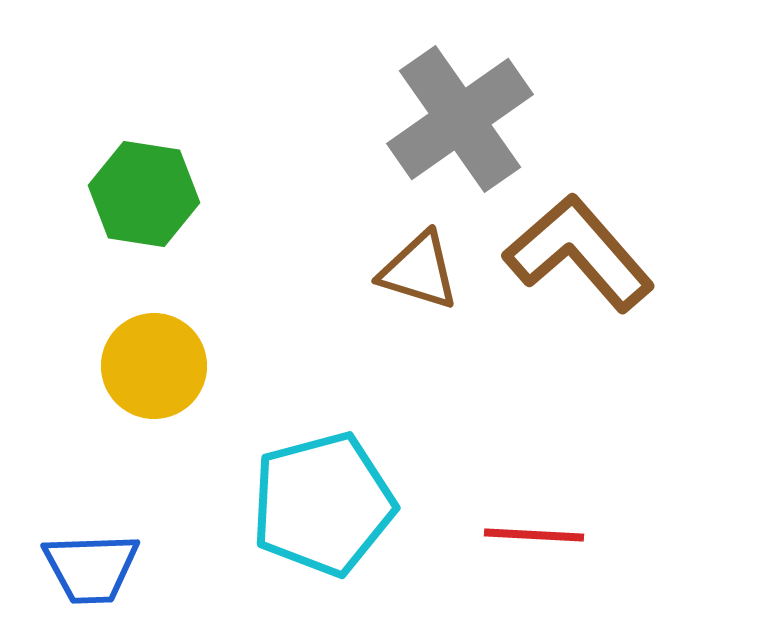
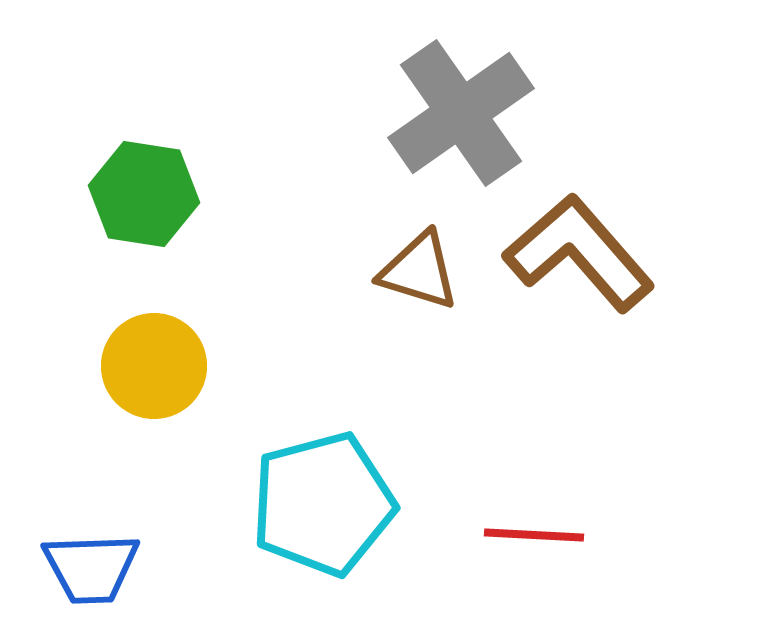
gray cross: moved 1 px right, 6 px up
